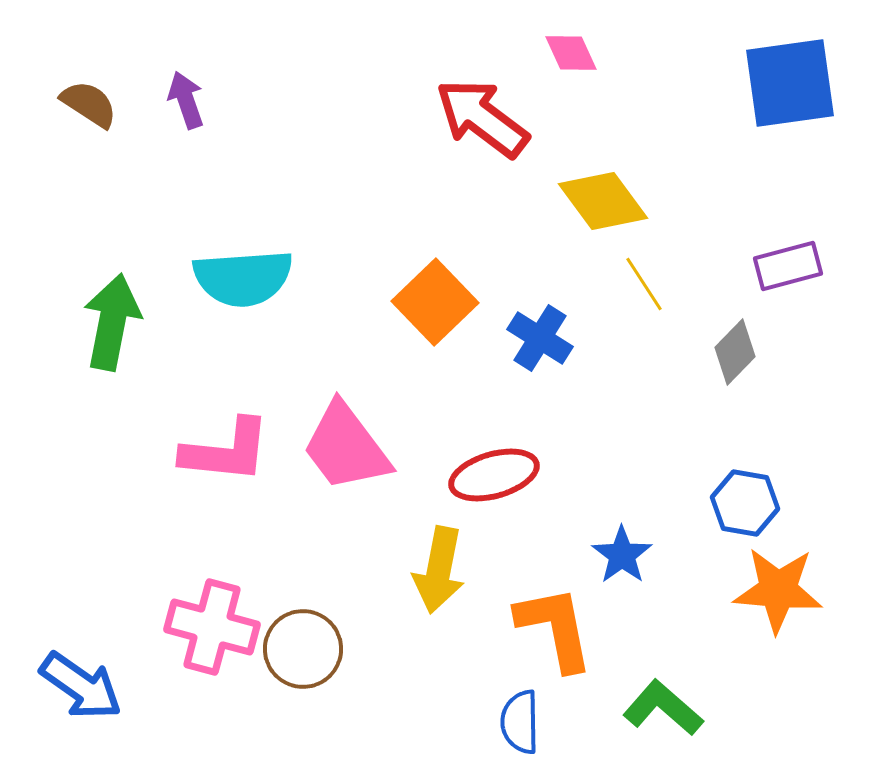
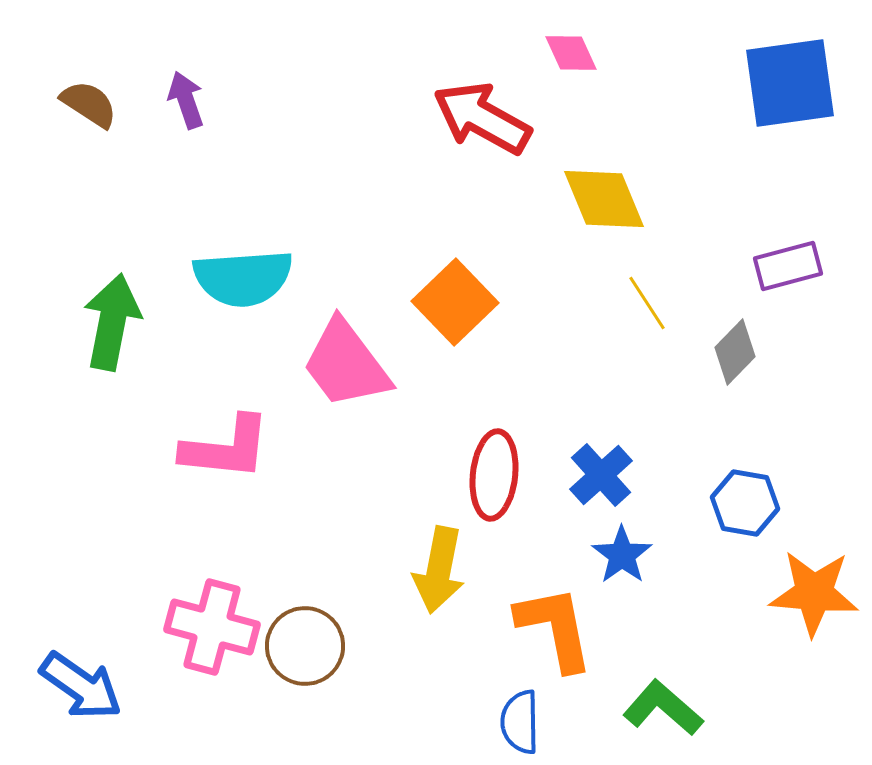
red arrow: rotated 8 degrees counterclockwise
yellow diamond: moved 1 px right, 2 px up; rotated 14 degrees clockwise
yellow line: moved 3 px right, 19 px down
orange square: moved 20 px right
blue cross: moved 61 px right, 137 px down; rotated 16 degrees clockwise
pink trapezoid: moved 83 px up
pink L-shape: moved 3 px up
red ellipse: rotated 68 degrees counterclockwise
orange star: moved 36 px right, 3 px down
brown circle: moved 2 px right, 3 px up
